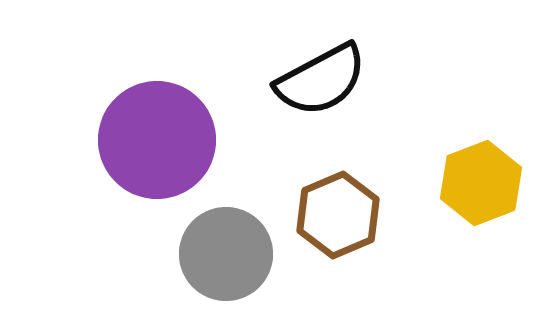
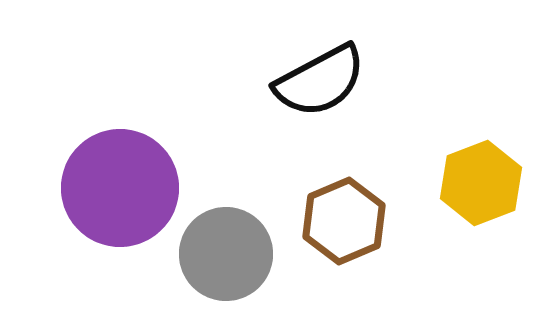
black semicircle: moved 1 px left, 1 px down
purple circle: moved 37 px left, 48 px down
brown hexagon: moved 6 px right, 6 px down
